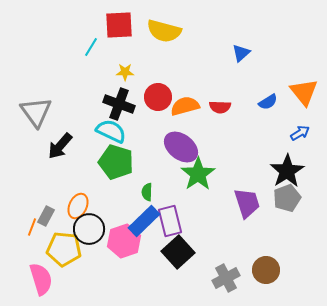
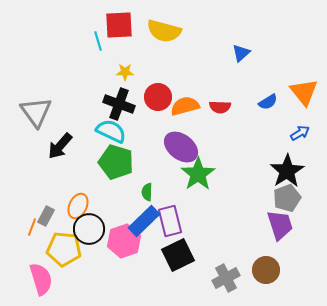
cyan line: moved 7 px right, 6 px up; rotated 48 degrees counterclockwise
purple trapezoid: moved 33 px right, 22 px down
black square: moved 3 px down; rotated 16 degrees clockwise
